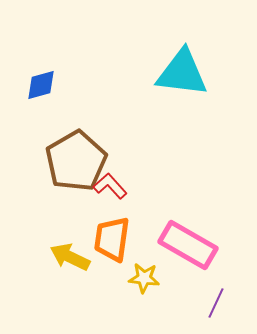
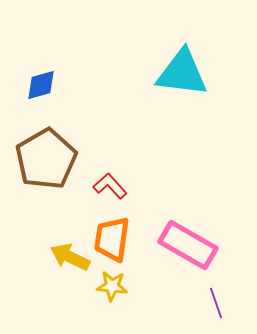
brown pentagon: moved 30 px left, 2 px up
yellow star: moved 32 px left, 8 px down
purple line: rotated 44 degrees counterclockwise
